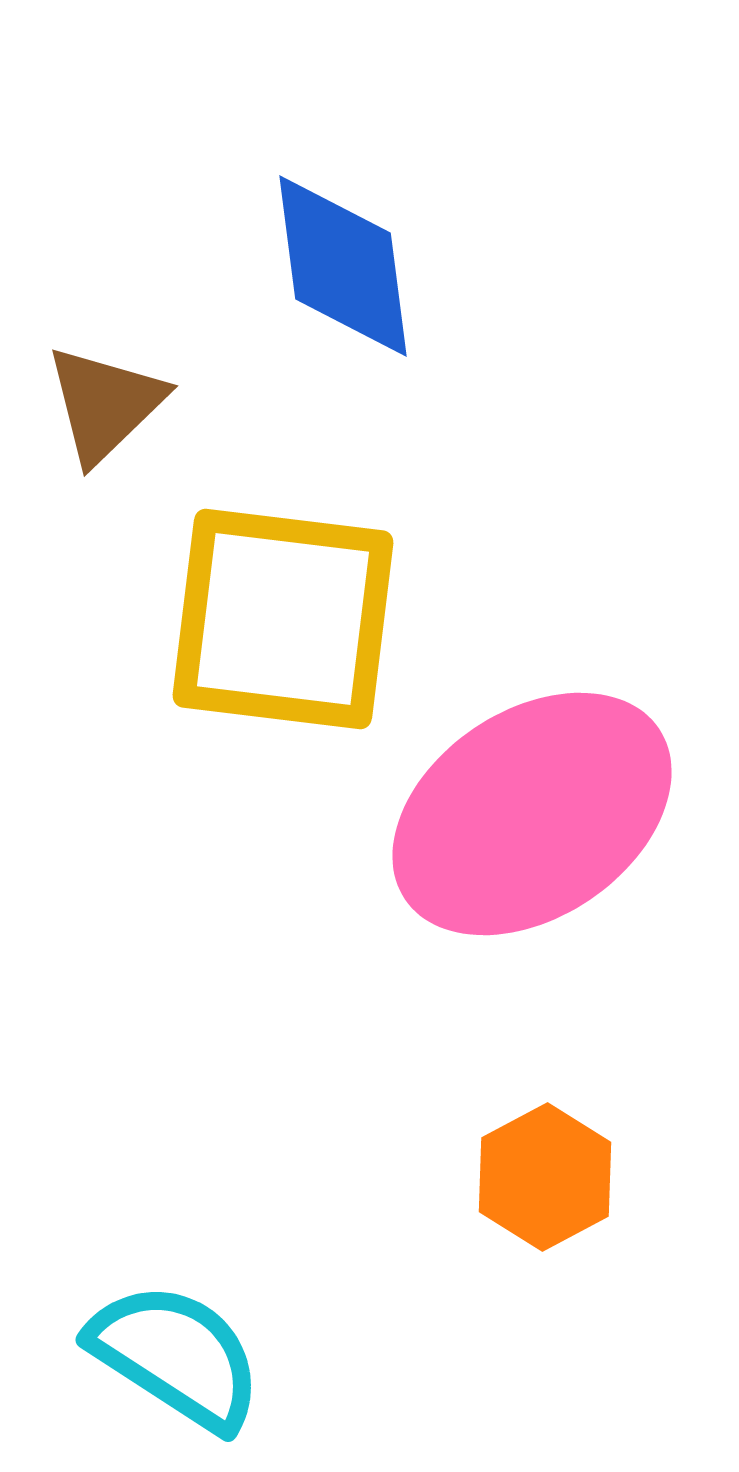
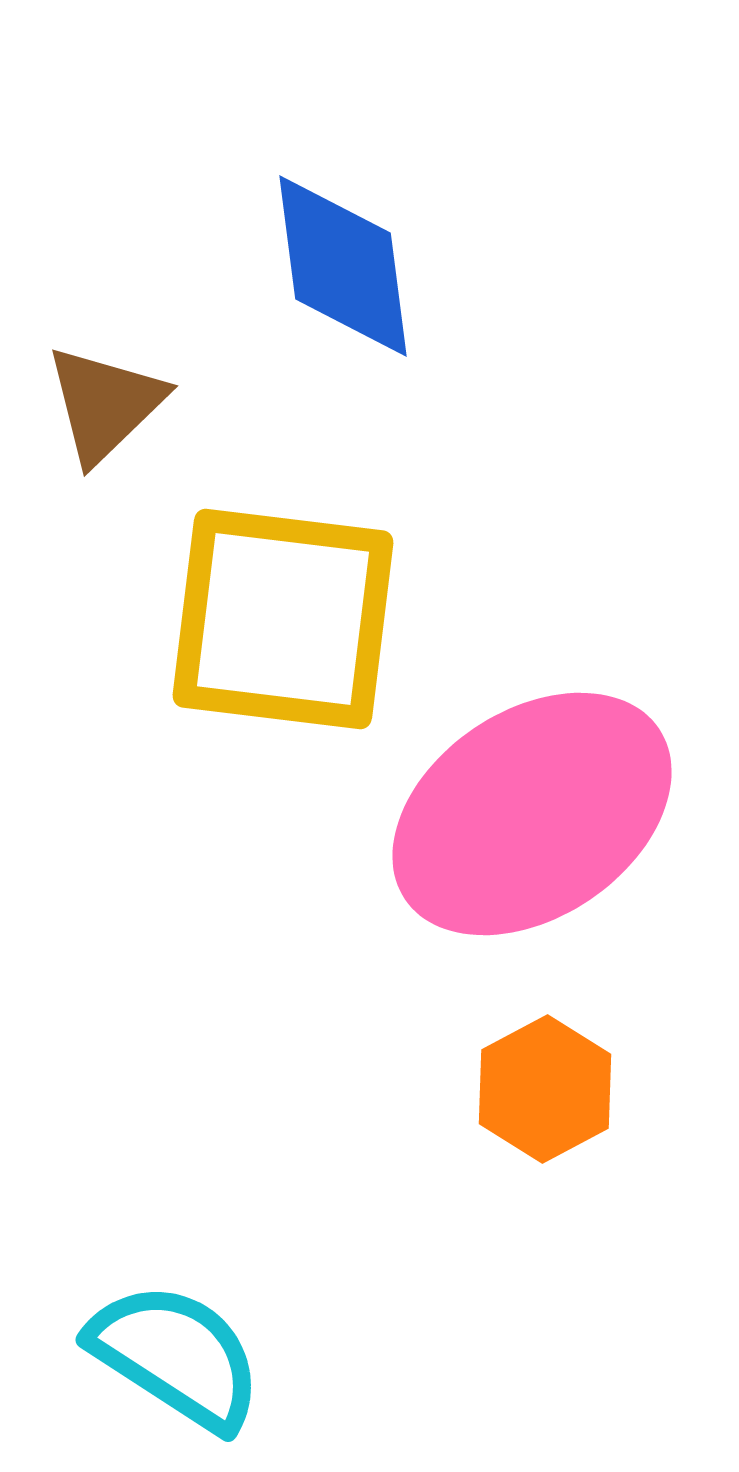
orange hexagon: moved 88 px up
